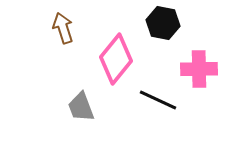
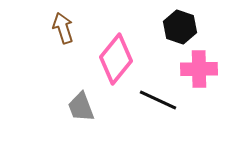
black hexagon: moved 17 px right, 4 px down; rotated 8 degrees clockwise
